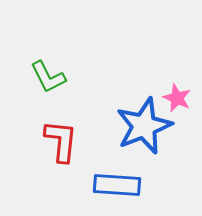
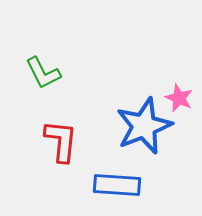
green L-shape: moved 5 px left, 4 px up
pink star: moved 2 px right
